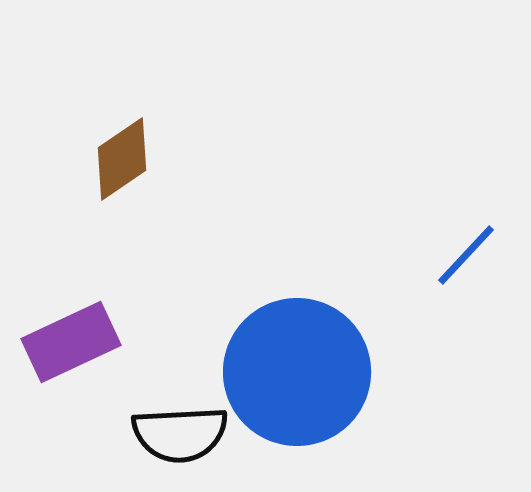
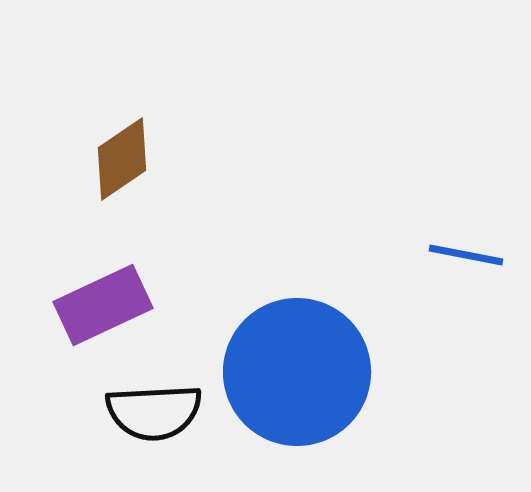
blue line: rotated 58 degrees clockwise
purple rectangle: moved 32 px right, 37 px up
black semicircle: moved 26 px left, 22 px up
